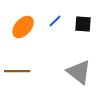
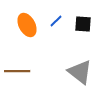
blue line: moved 1 px right
orange ellipse: moved 4 px right, 2 px up; rotated 70 degrees counterclockwise
gray triangle: moved 1 px right
